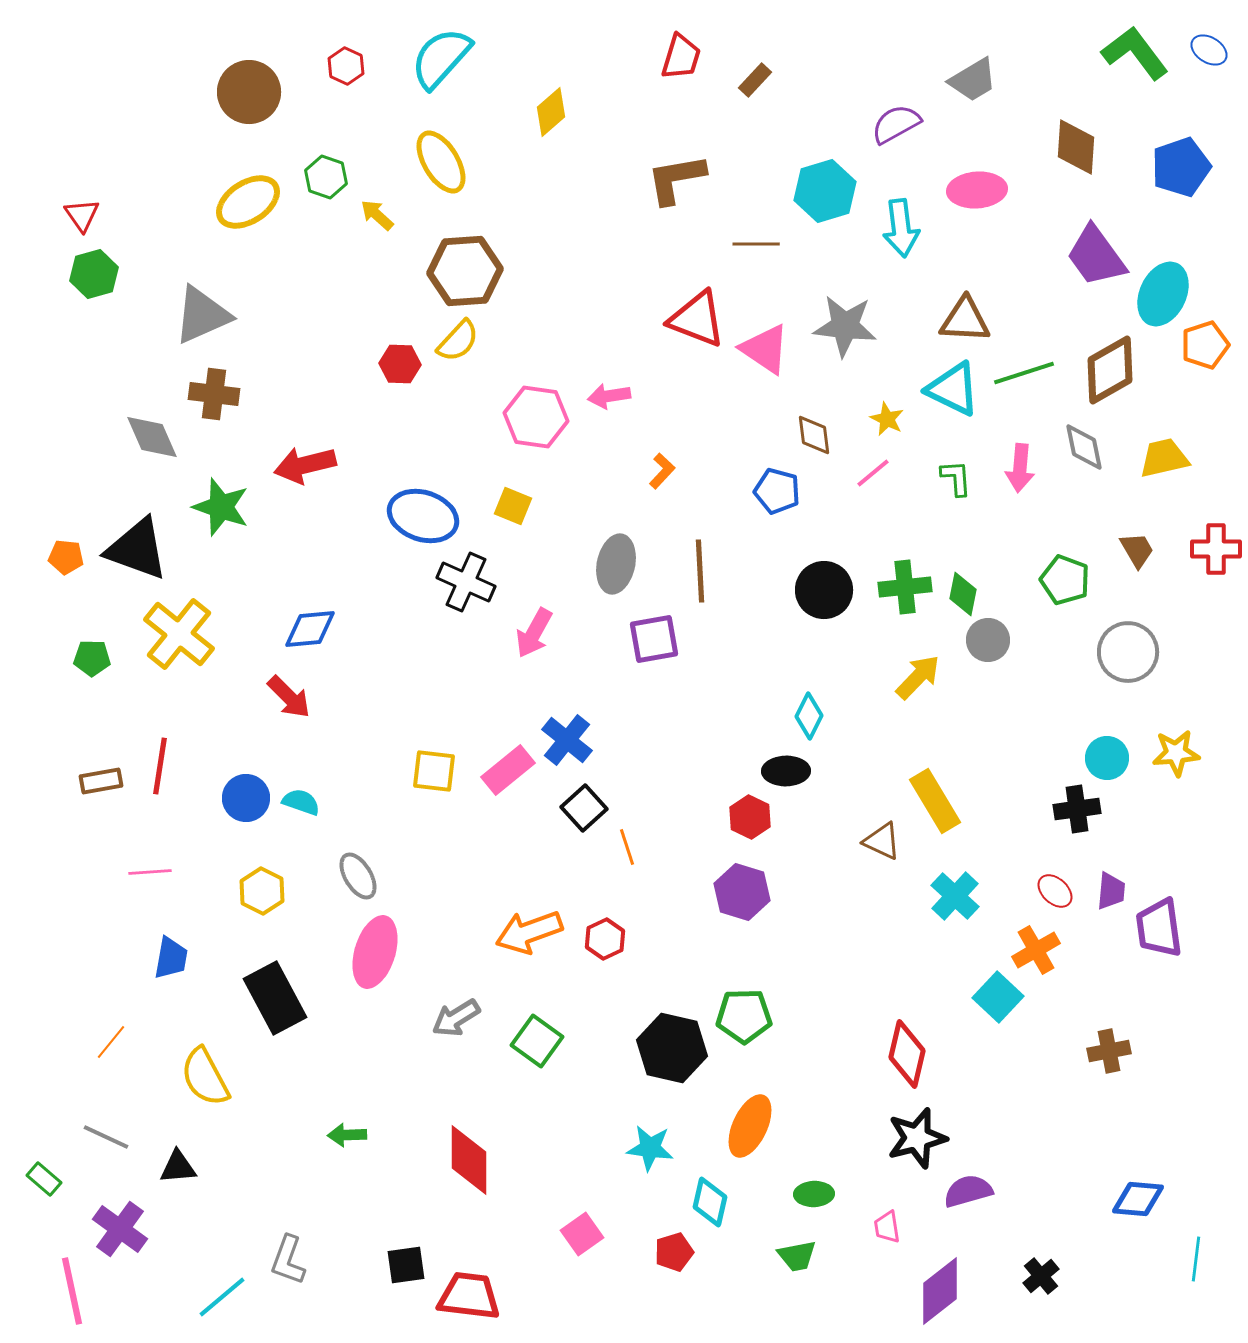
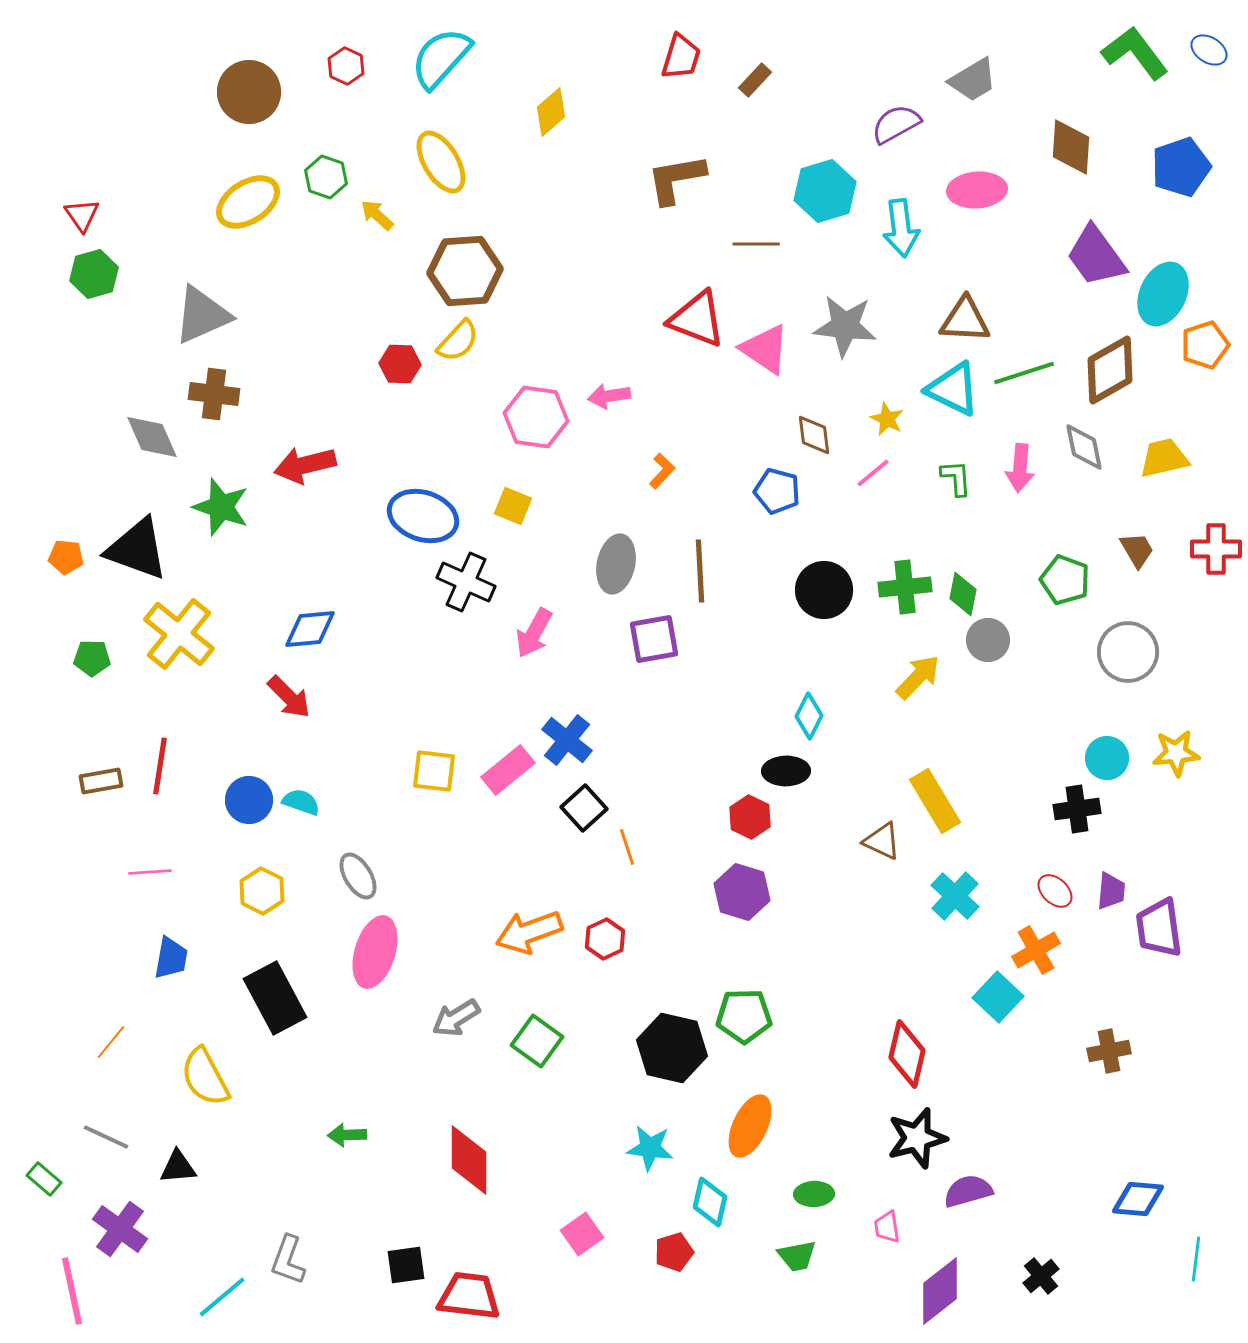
brown diamond at (1076, 147): moved 5 px left
blue circle at (246, 798): moved 3 px right, 2 px down
